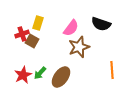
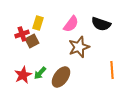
pink semicircle: moved 4 px up
brown square: rotated 32 degrees clockwise
